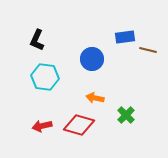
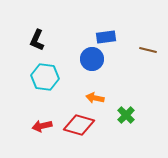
blue rectangle: moved 19 px left
